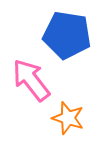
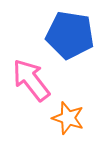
blue pentagon: moved 3 px right
